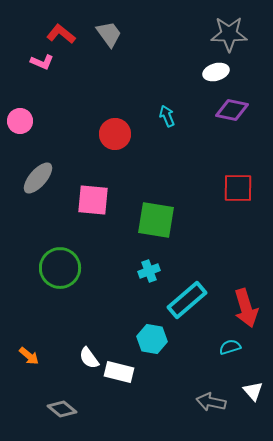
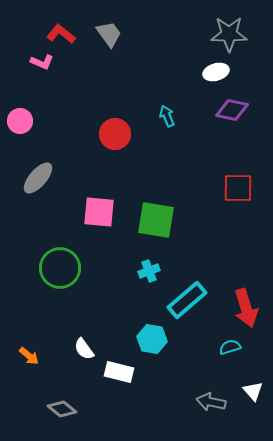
pink square: moved 6 px right, 12 px down
white semicircle: moved 5 px left, 9 px up
